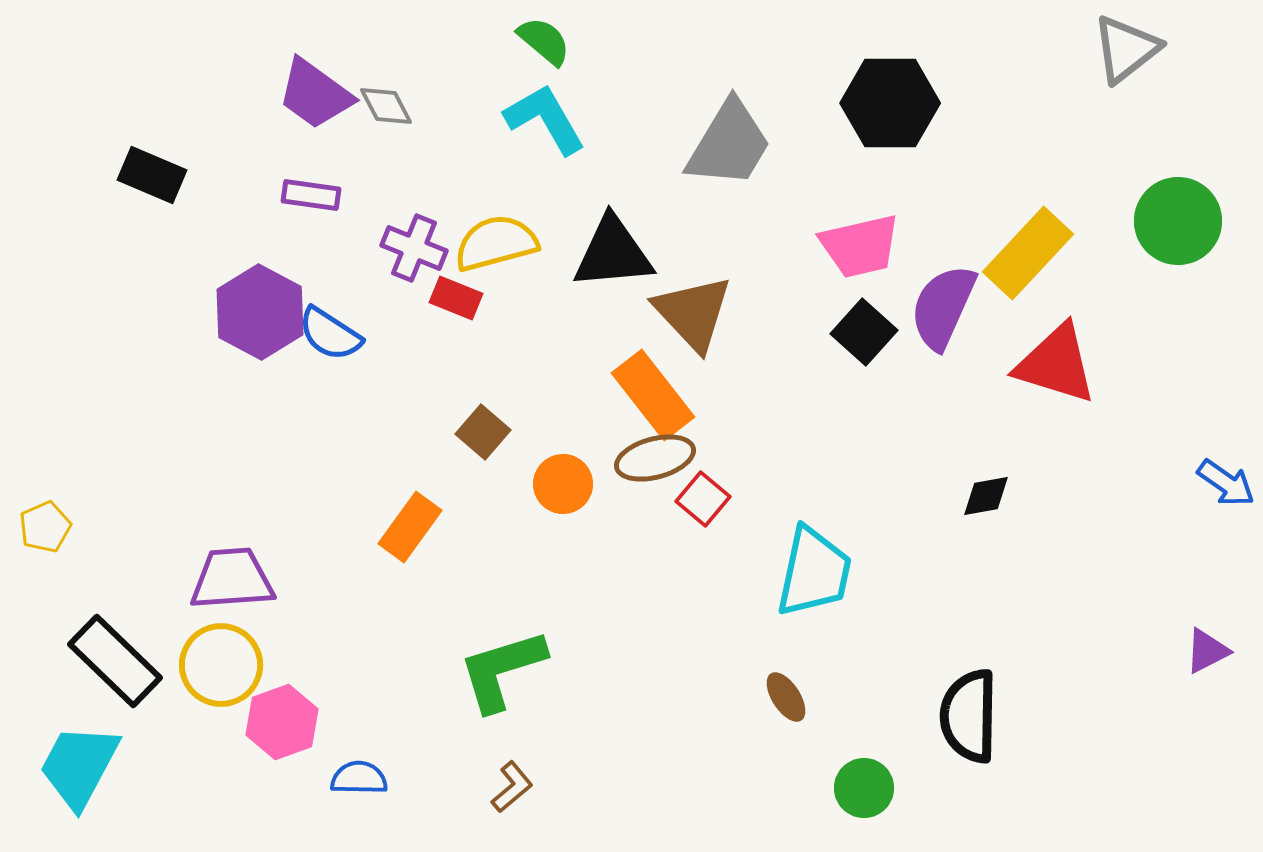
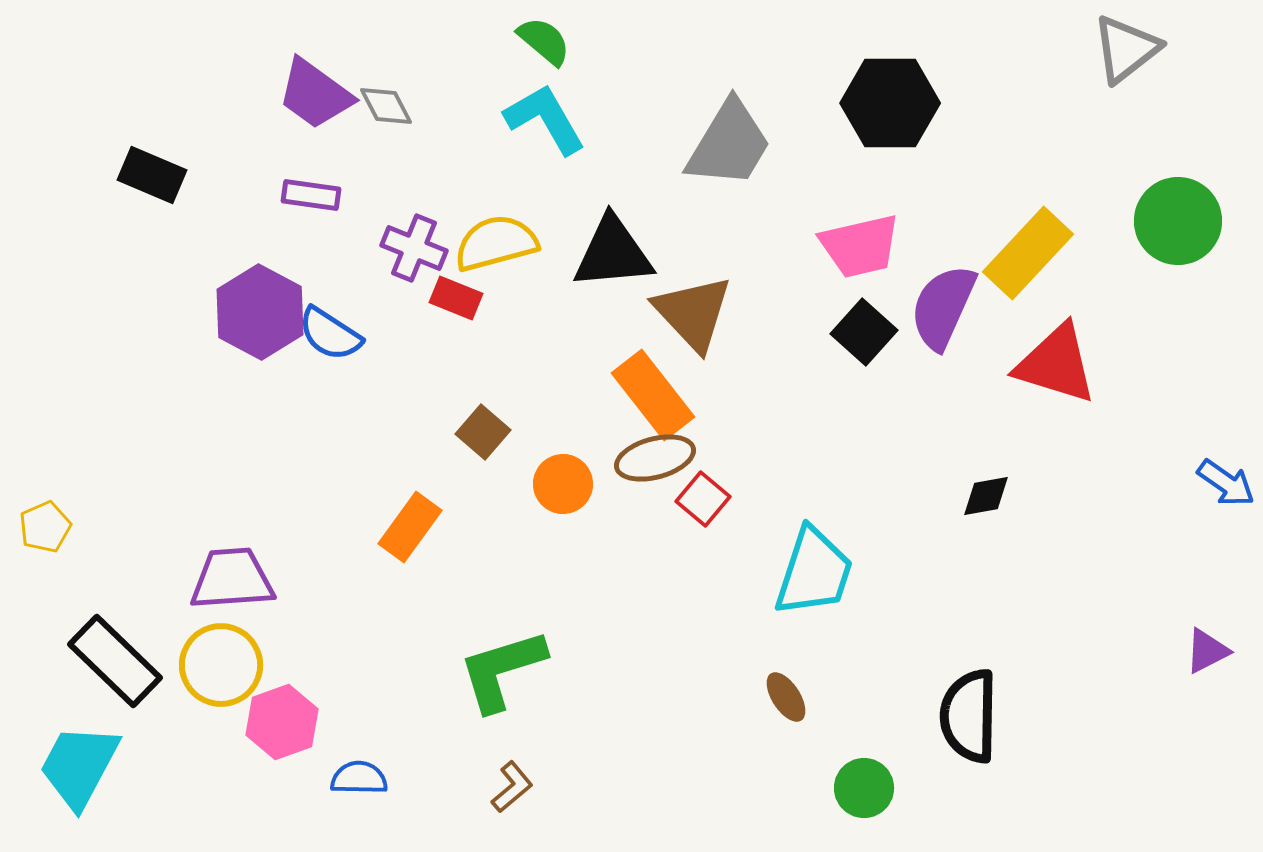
cyan trapezoid at (814, 572): rotated 6 degrees clockwise
